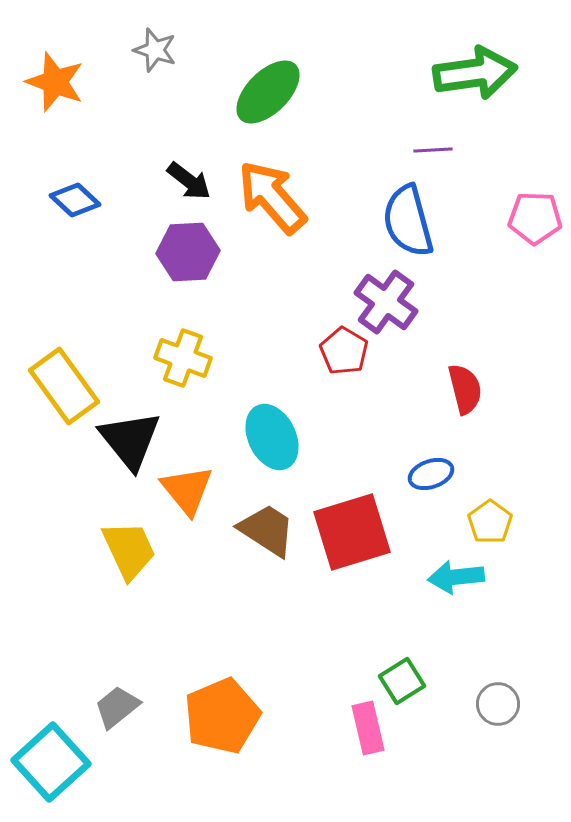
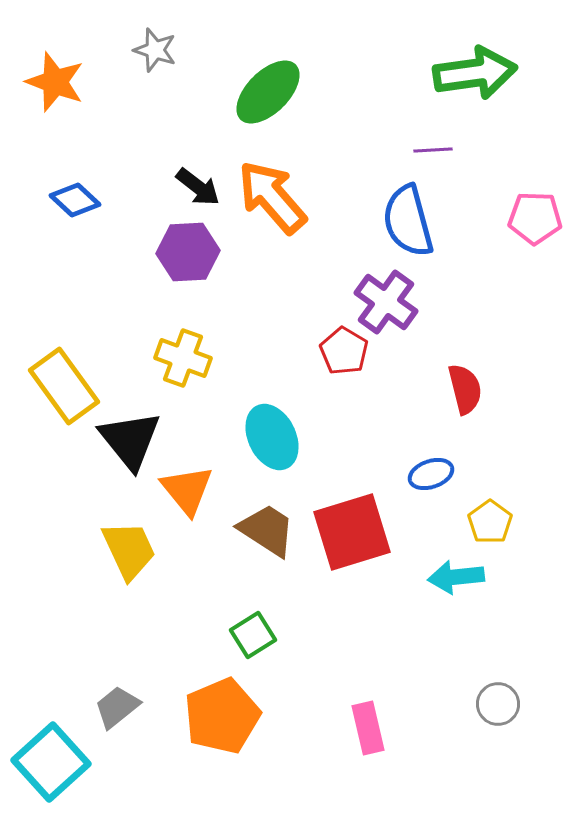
black arrow: moved 9 px right, 6 px down
green square: moved 149 px left, 46 px up
